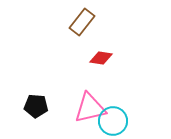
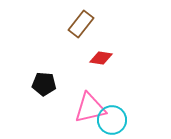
brown rectangle: moved 1 px left, 2 px down
black pentagon: moved 8 px right, 22 px up
cyan circle: moved 1 px left, 1 px up
